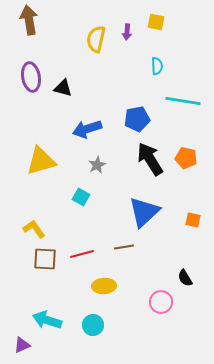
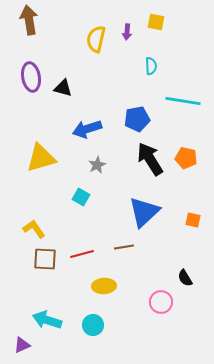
cyan semicircle: moved 6 px left
yellow triangle: moved 3 px up
